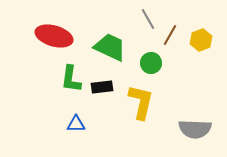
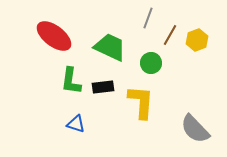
gray line: moved 1 px up; rotated 50 degrees clockwise
red ellipse: rotated 21 degrees clockwise
yellow hexagon: moved 4 px left
green L-shape: moved 2 px down
black rectangle: moved 1 px right
yellow L-shape: rotated 9 degrees counterclockwise
blue triangle: rotated 18 degrees clockwise
gray semicircle: rotated 44 degrees clockwise
